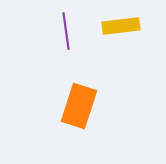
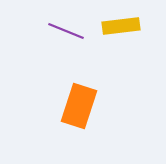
purple line: rotated 60 degrees counterclockwise
